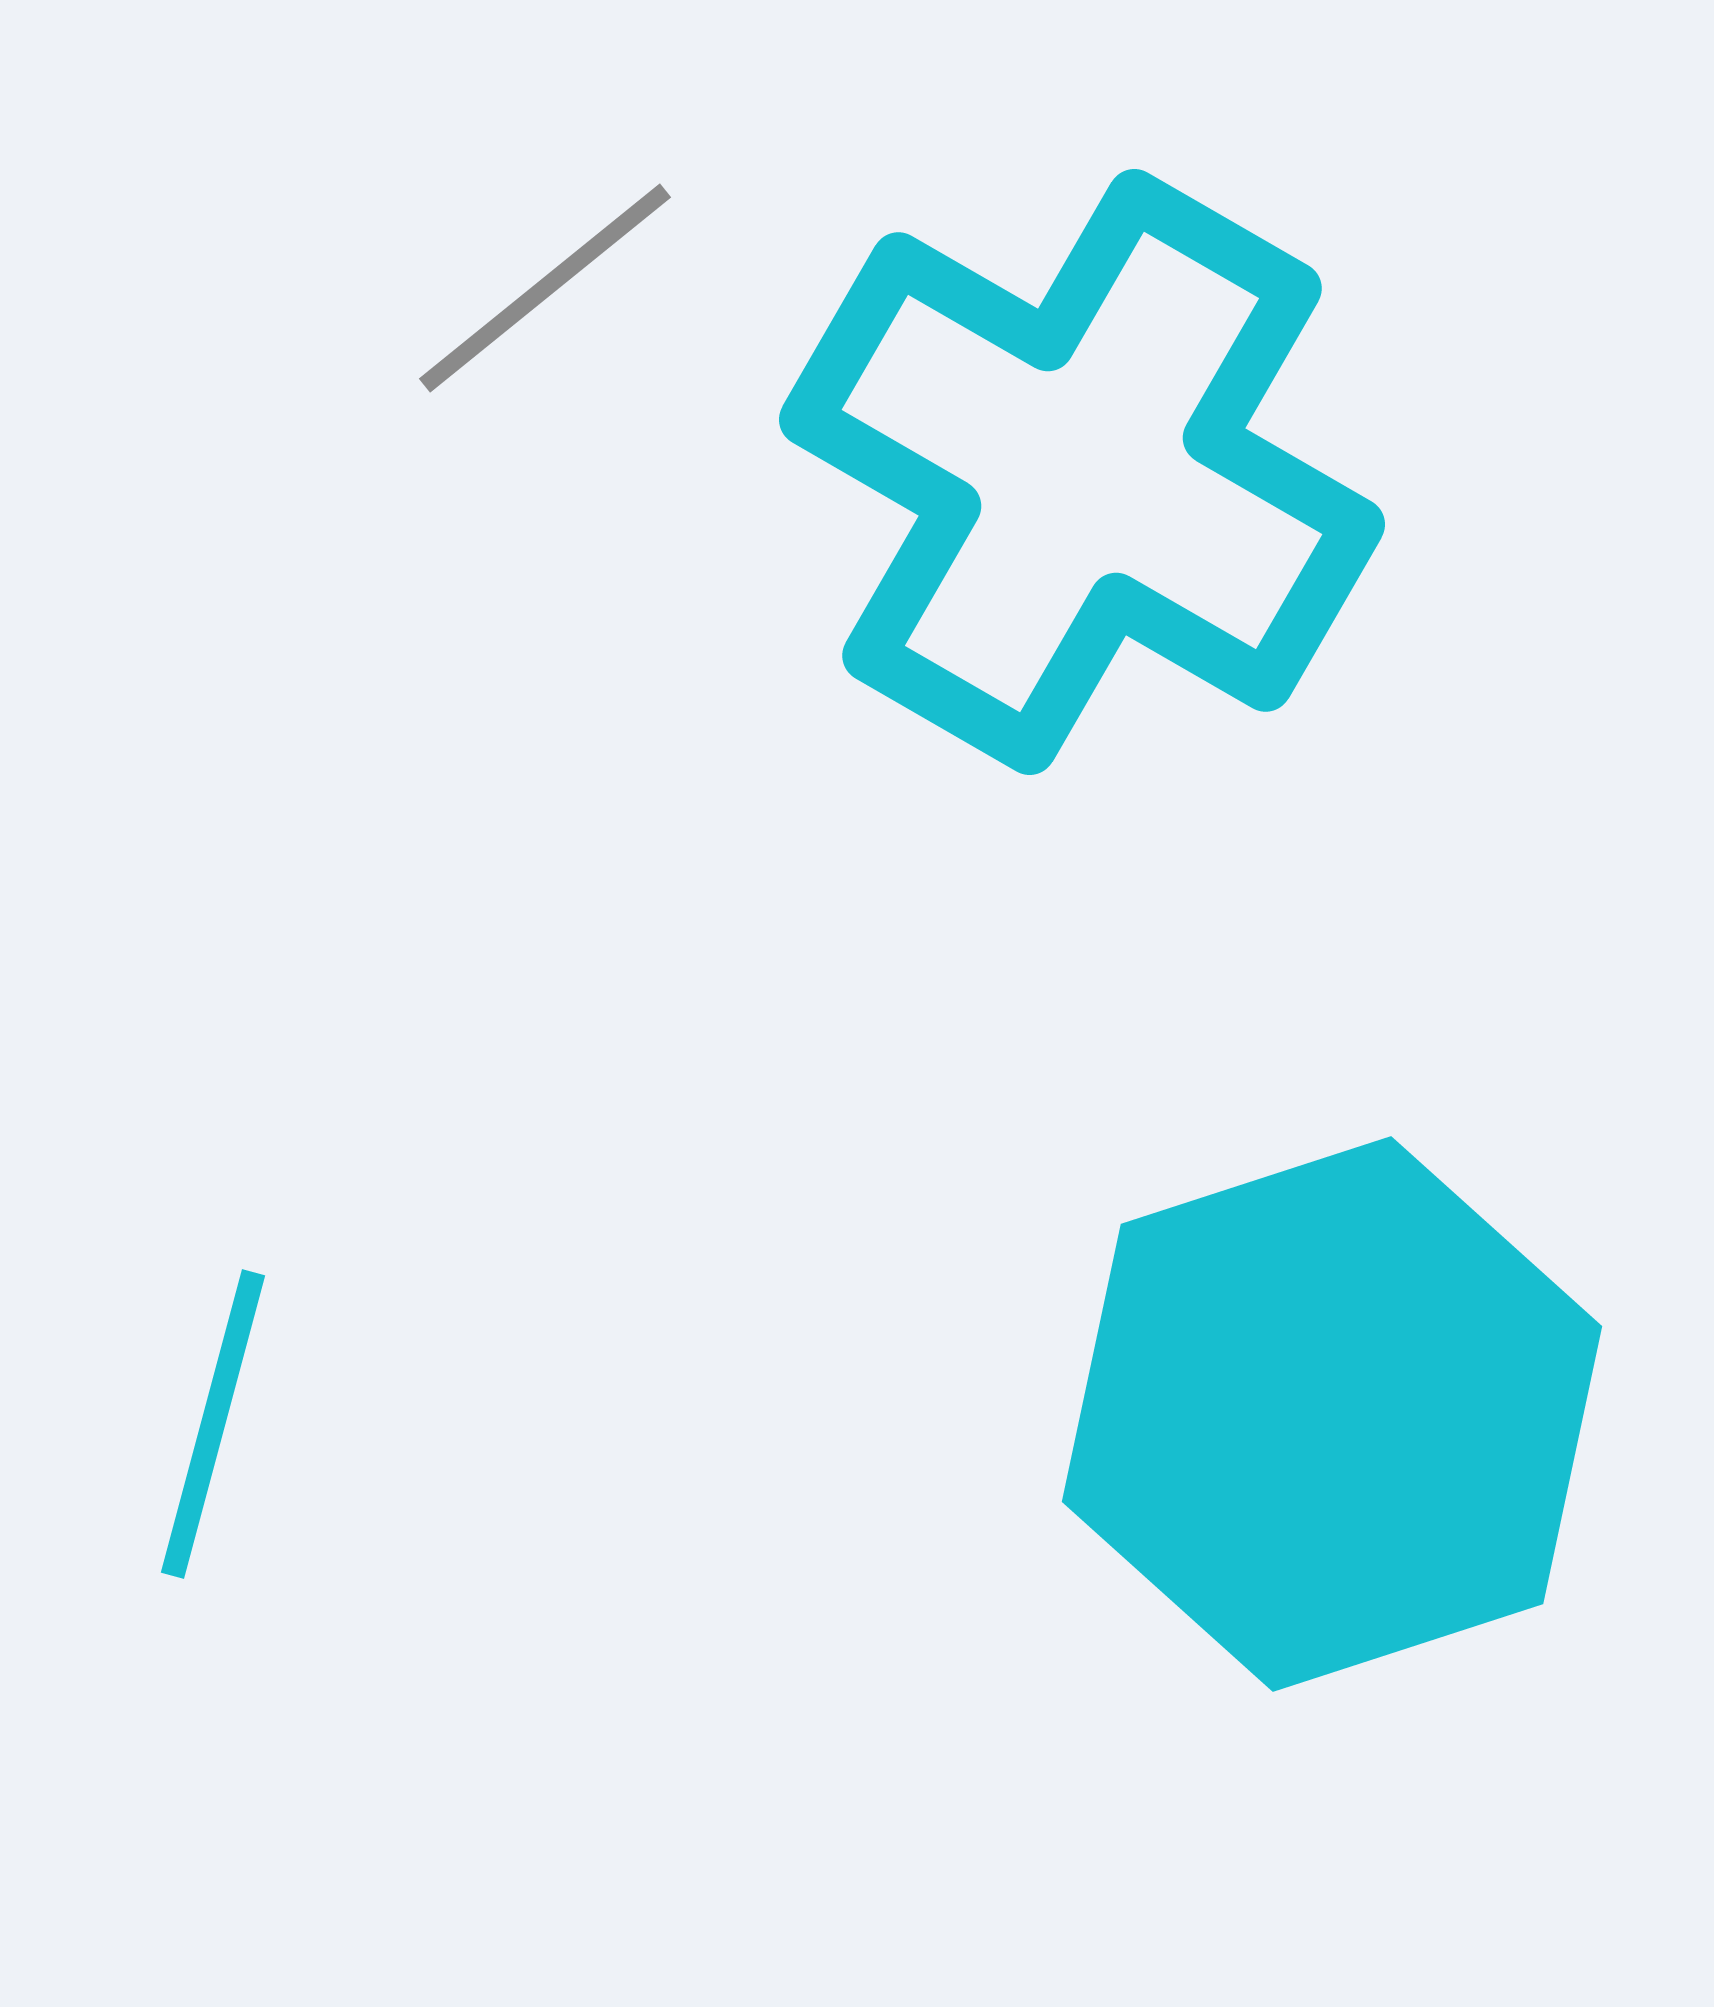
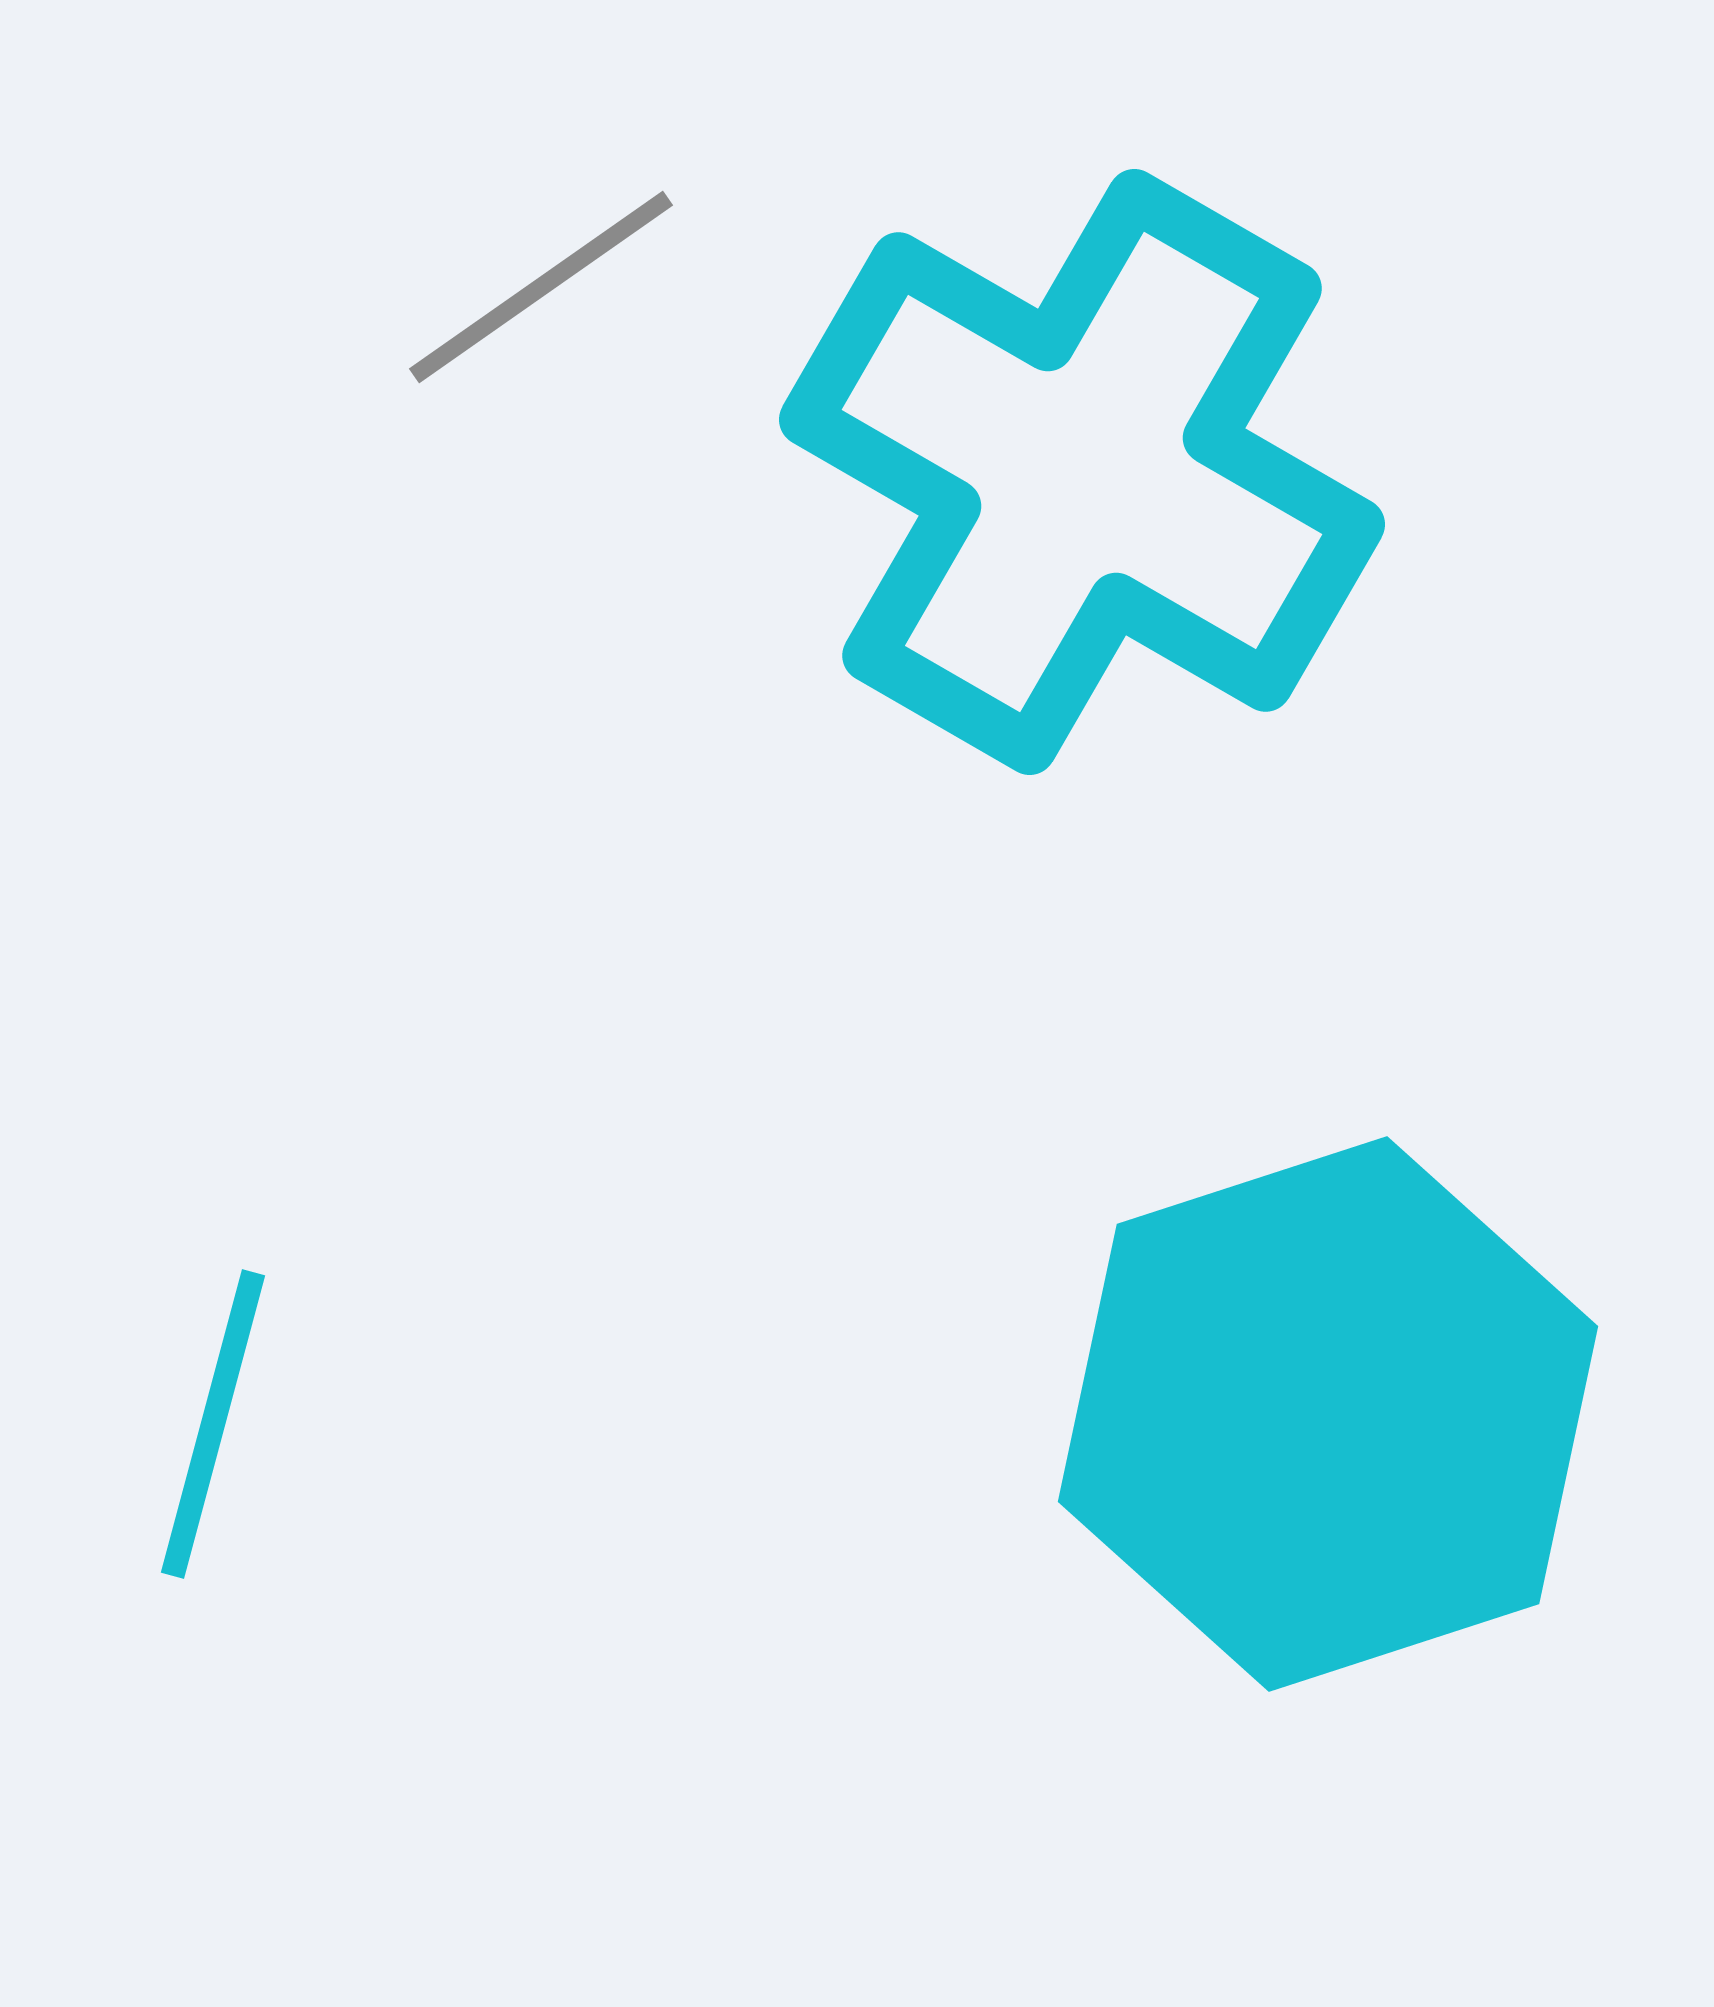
gray line: moved 4 px left, 1 px up; rotated 4 degrees clockwise
cyan hexagon: moved 4 px left
